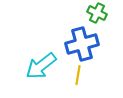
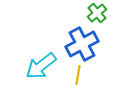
green cross: rotated 24 degrees clockwise
blue cross: rotated 12 degrees counterclockwise
